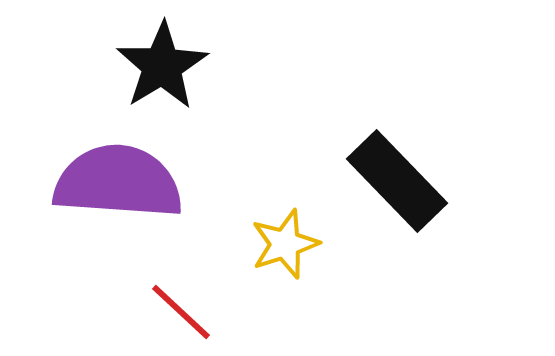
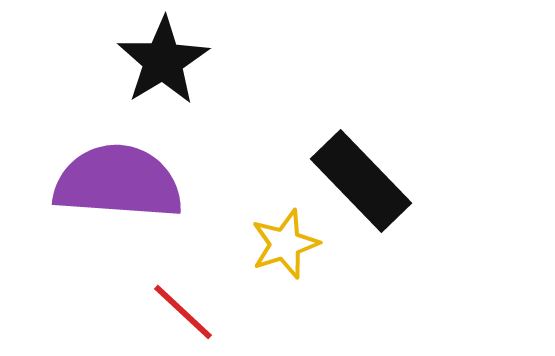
black star: moved 1 px right, 5 px up
black rectangle: moved 36 px left
red line: moved 2 px right
